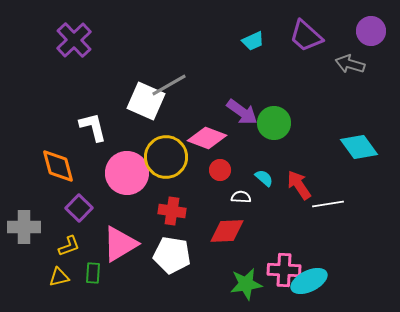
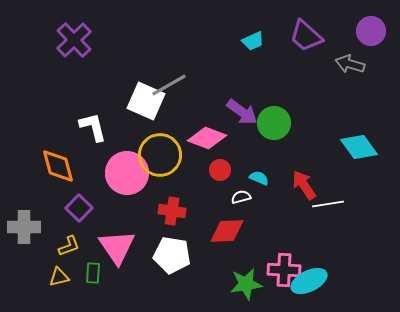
yellow circle: moved 6 px left, 2 px up
cyan semicircle: moved 5 px left; rotated 18 degrees counterclockwise
red arrow: moved 5 px right
white semicircle: rotated 18 degrees counterclockwise
pink triangle: moved 3 px left, 3 px down; rotated 33 degrees counterclockwise
